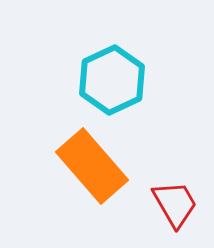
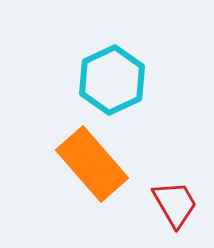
orange rectangle: moved 2 px up
